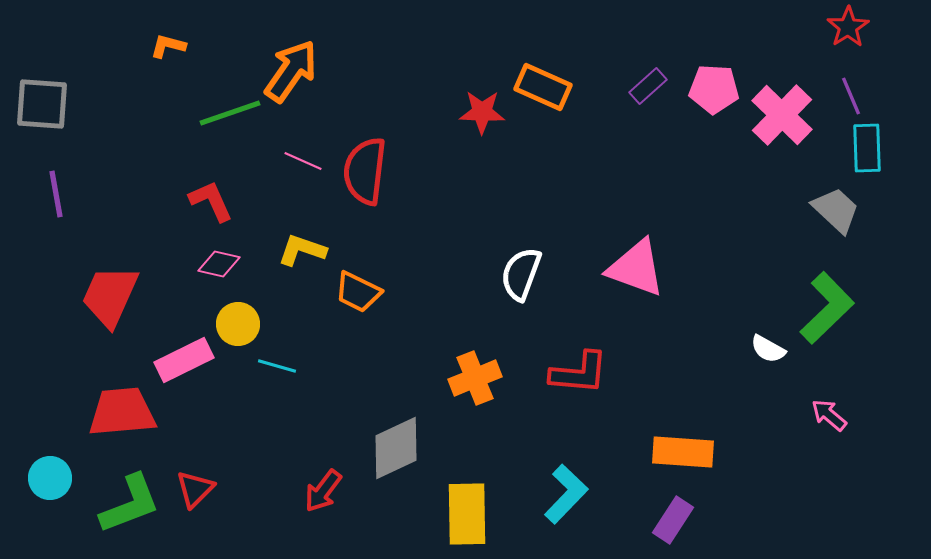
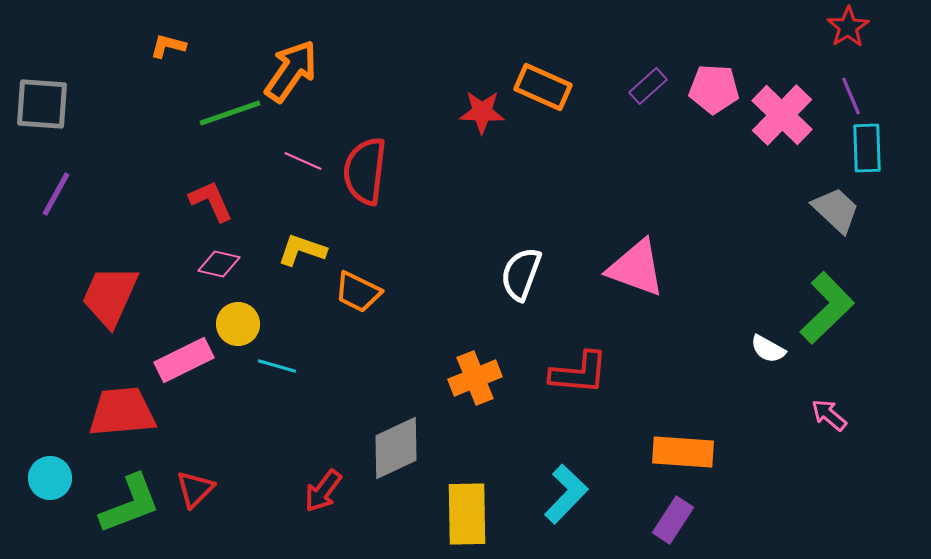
purple line at (56, 194): rotated 39 degrees clockwise
